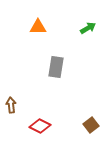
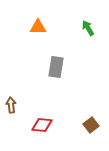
green arrow: rotated 91 degrees counterclockwise
red diamond: moved 2 px right, 1 px up; rotated 20 degrees counterclockwise
